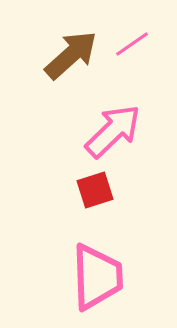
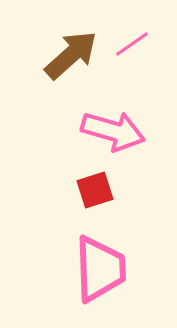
pink arrow: rotated 60 degrees clockwise
pink trapezoid: moved 3 px right, 8 px up
